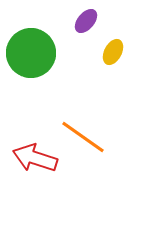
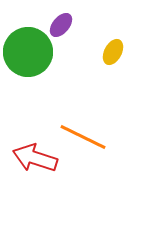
purple ellipse: moved 25 px left, 4 px down
green circle: moved 3 px left, 1 px up
orange line: rotated 9 degrees counterclockwise
